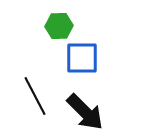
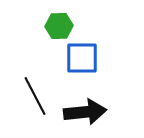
black arrow: rotated 51 degrees counterclockwise
